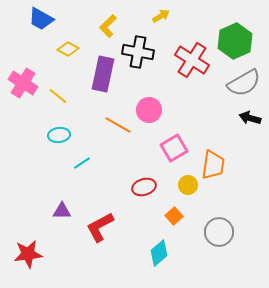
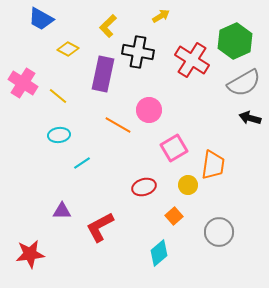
red star: moved 2 px right
